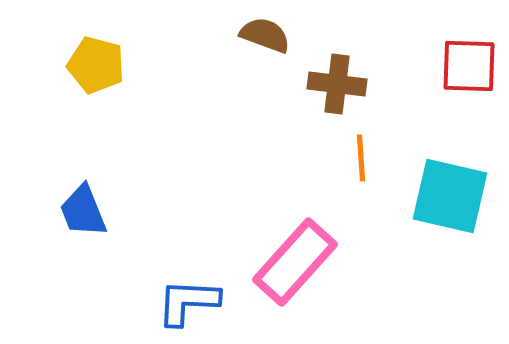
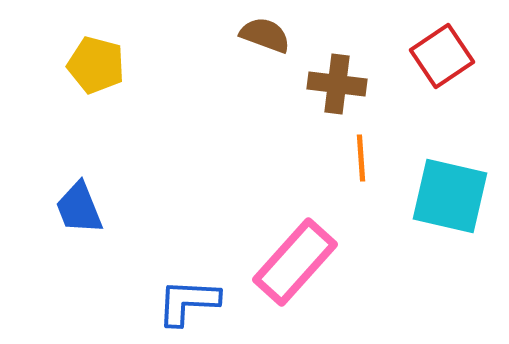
red square: moved 27 px left, 10 px up; rotated 36 degrees counterclockwise
blue trapezoid: moved 4 px left, 3 px up
